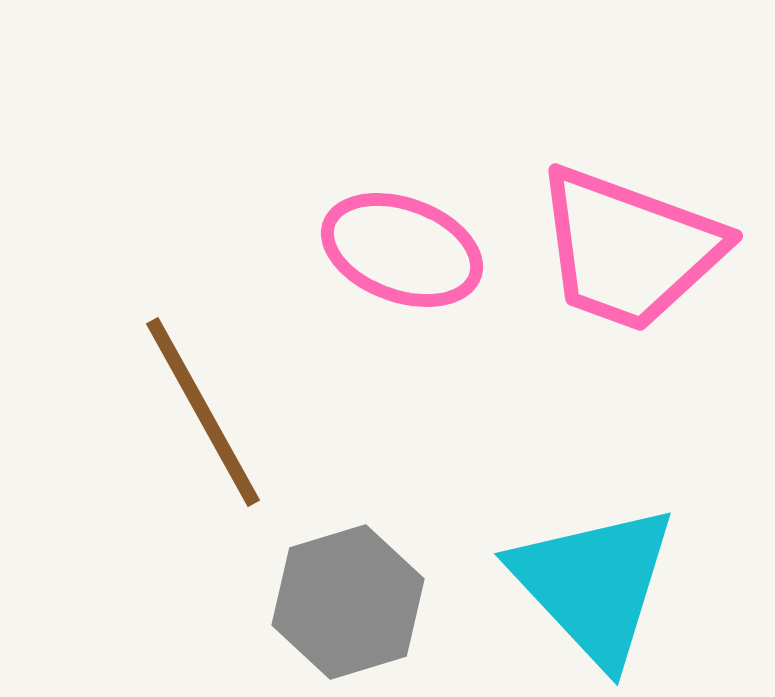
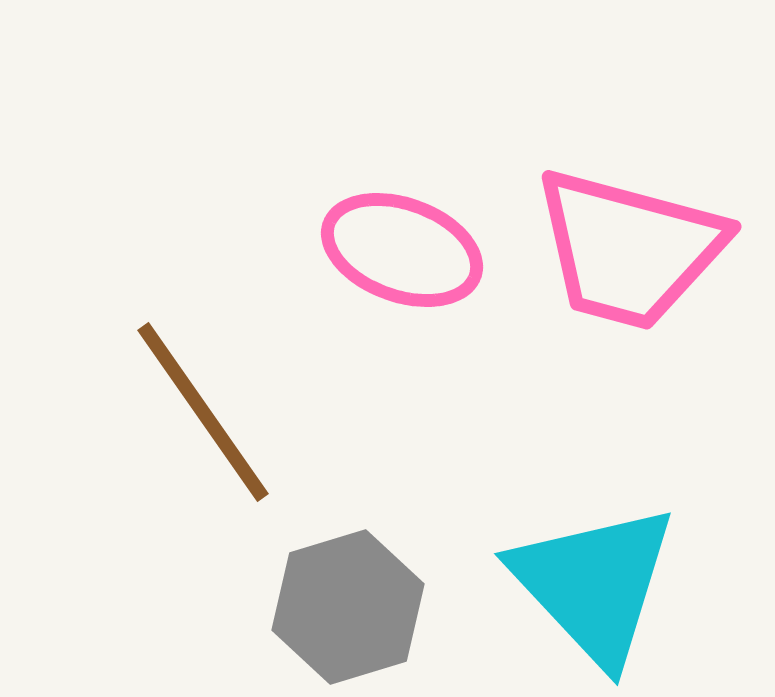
pink trapezoid: rotated 5 degrees counterclockwise
brown line: rotated 6 degrees counterclockwise
gray hexagon: moved 5 px down
